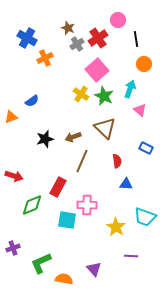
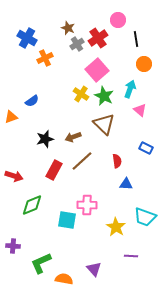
brown triangle: moved 1 px left, 4 px up
brown line: rotated 25 degrees clockwise
red rectangle: moved 4 px left, 17 px up
purple cross: moved 2 px up; rotated 24 degrees clockwise
